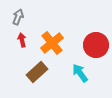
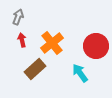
red circle: moved 1 px down
brown rectangle: moved 2 px left, 3 px up
